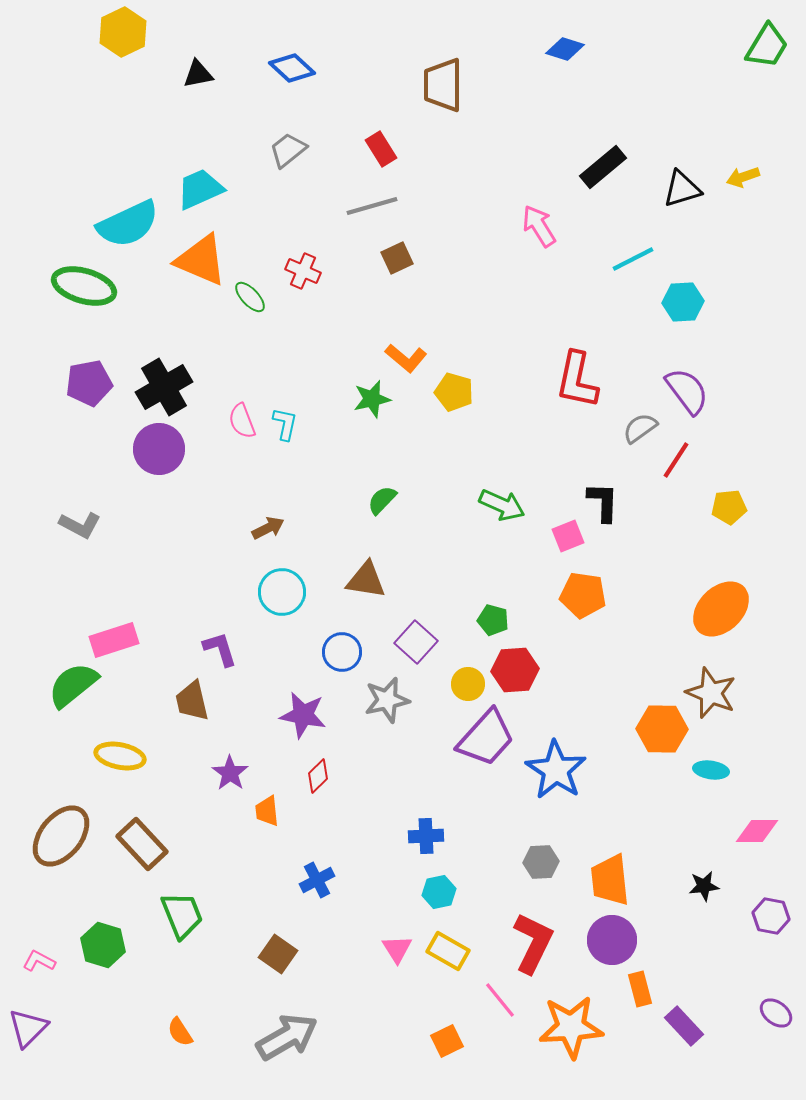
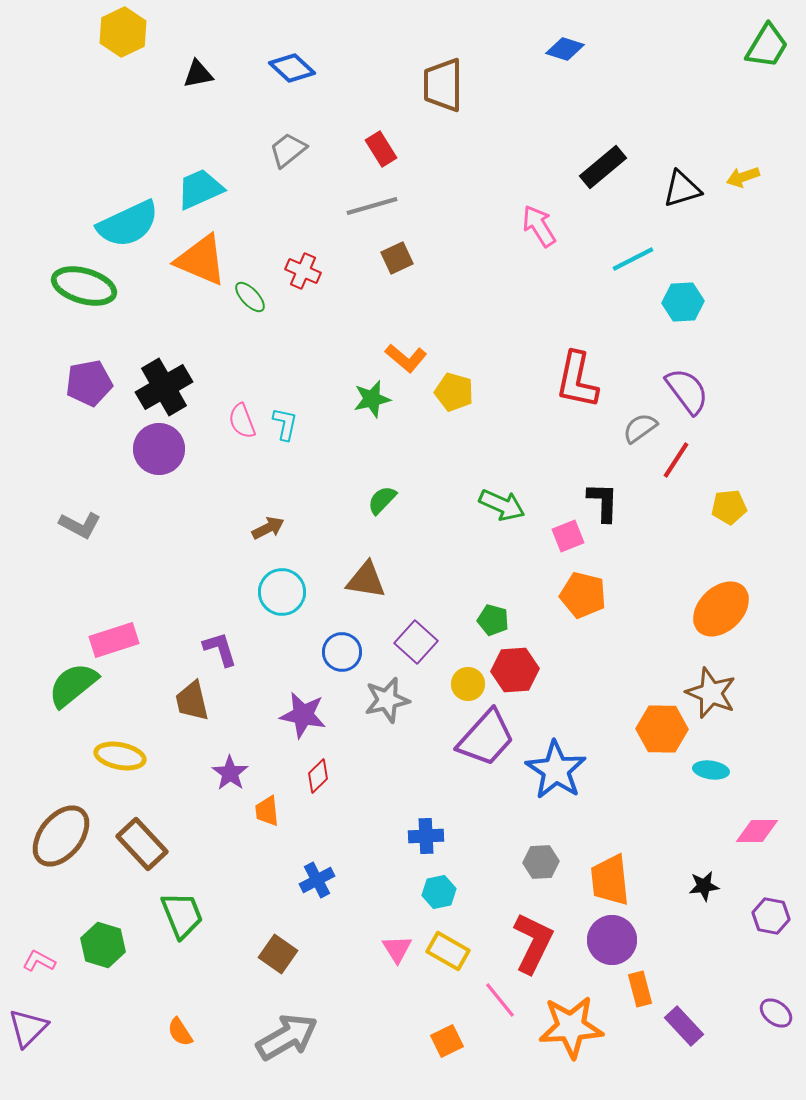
orange pentagon at (583, 595): rotated 6 degrees clockwise
